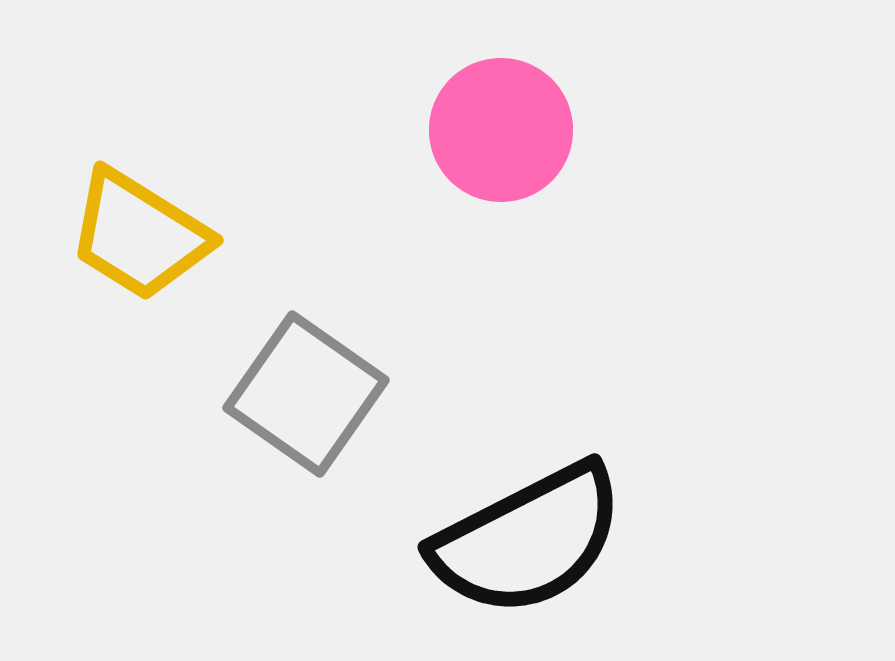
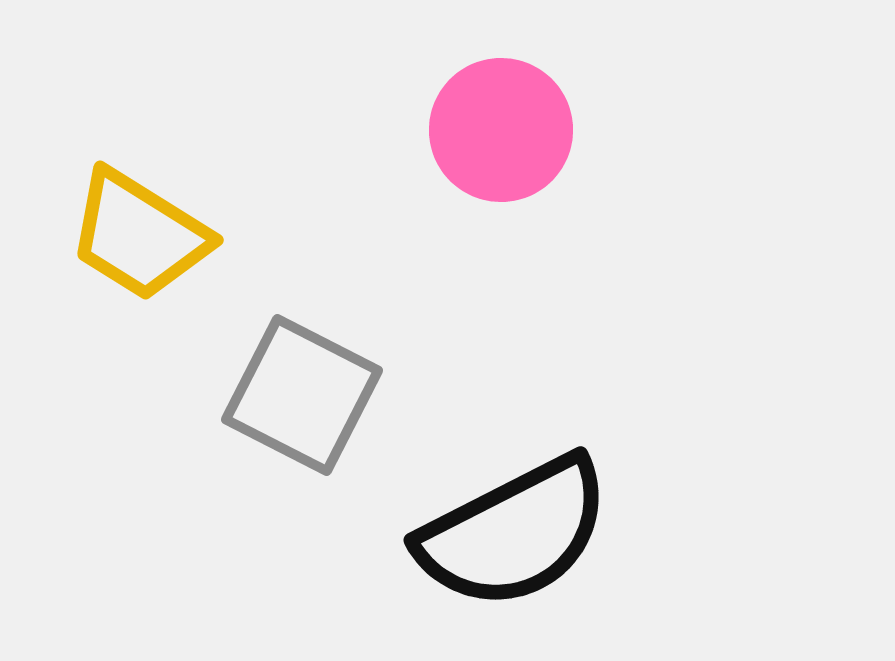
gray square: moved 4 px left, 1 px down; rotated 8 degrees counterclockwise
black semicircle: moved 14 px left, 7 px up
